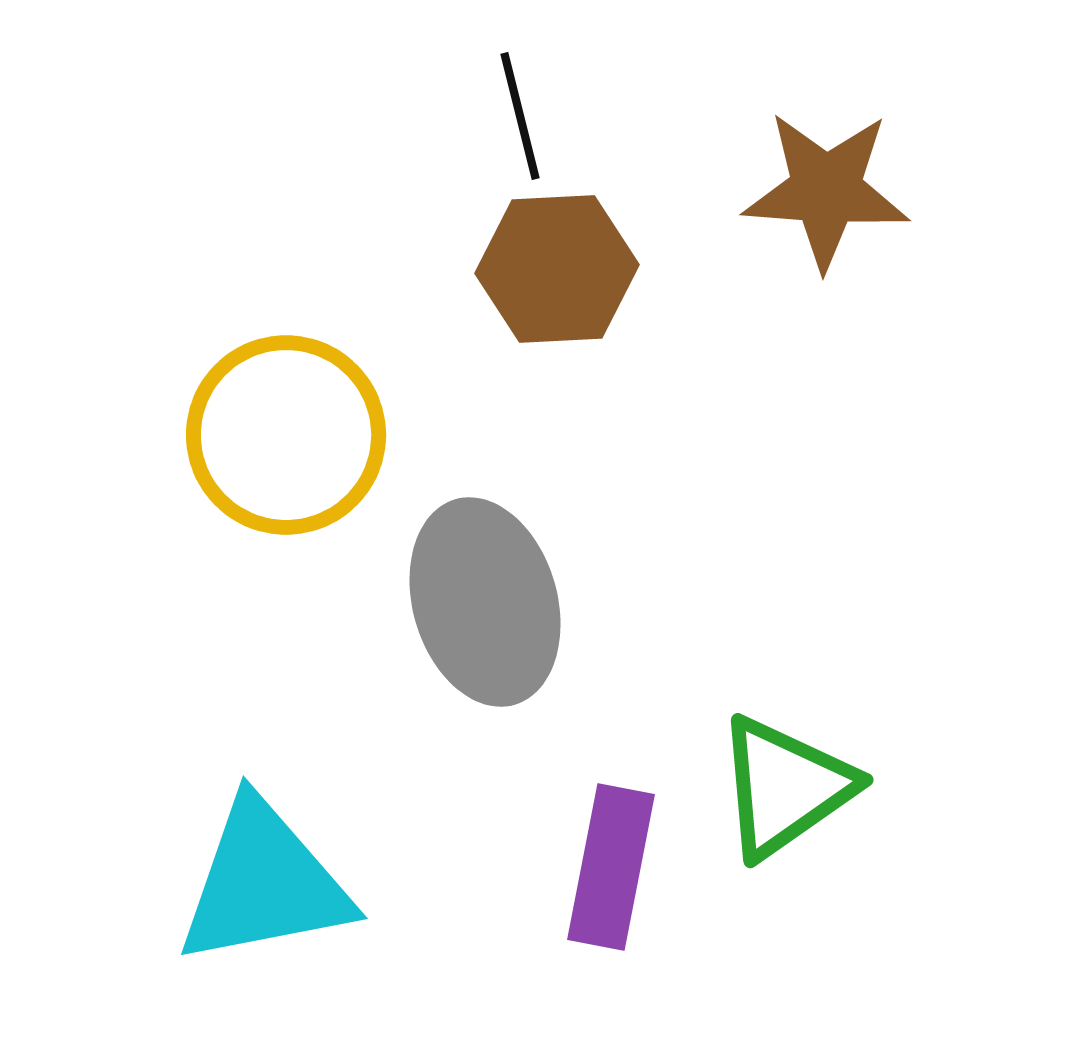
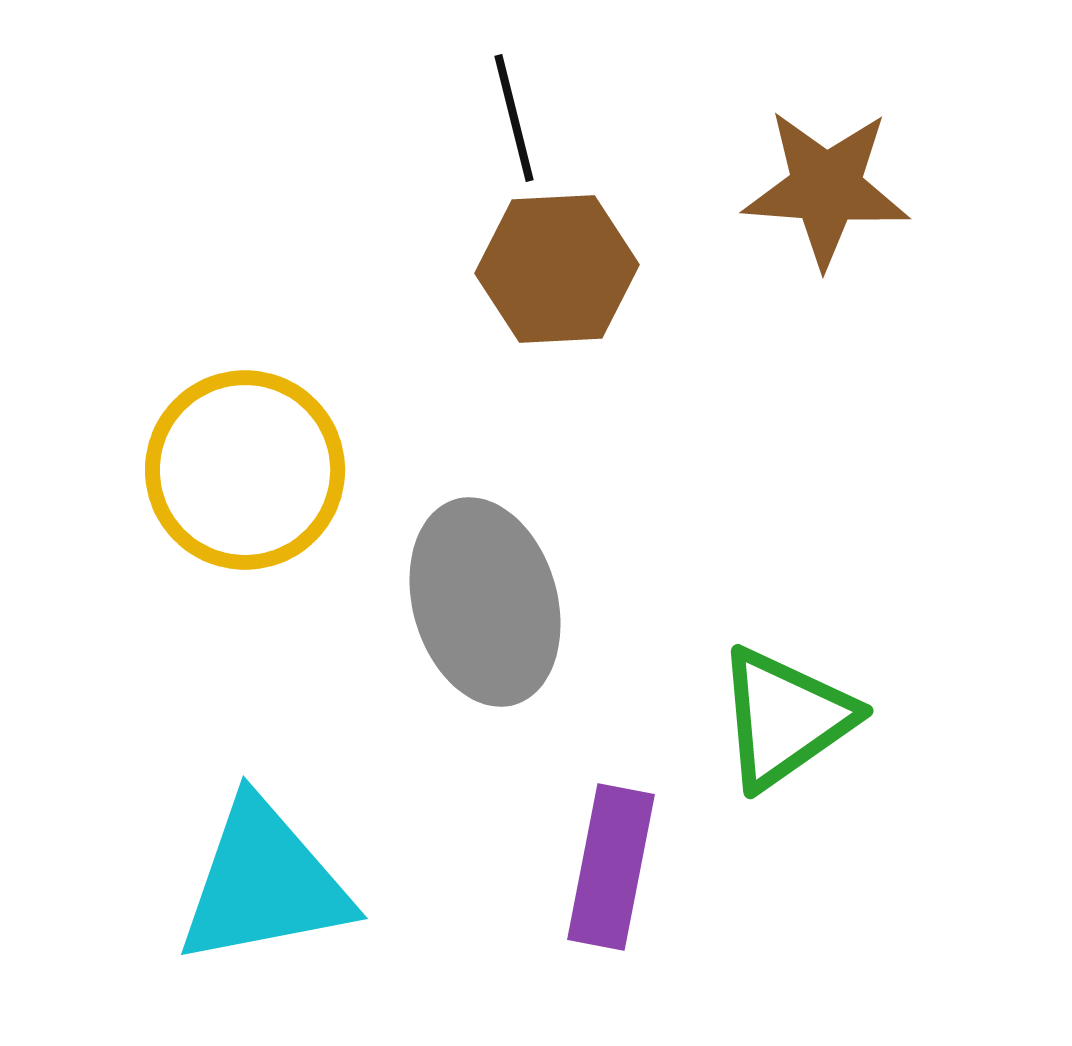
black line: moved 6 px left, 2 px down
brown star: moved 2 px up
yellow circle: moved 41 px left, 35 px down
green triangle: moved 69 px up
